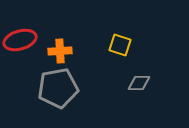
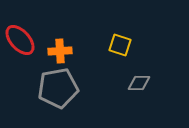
red ellipse: rotated 64 degrees clockwise
